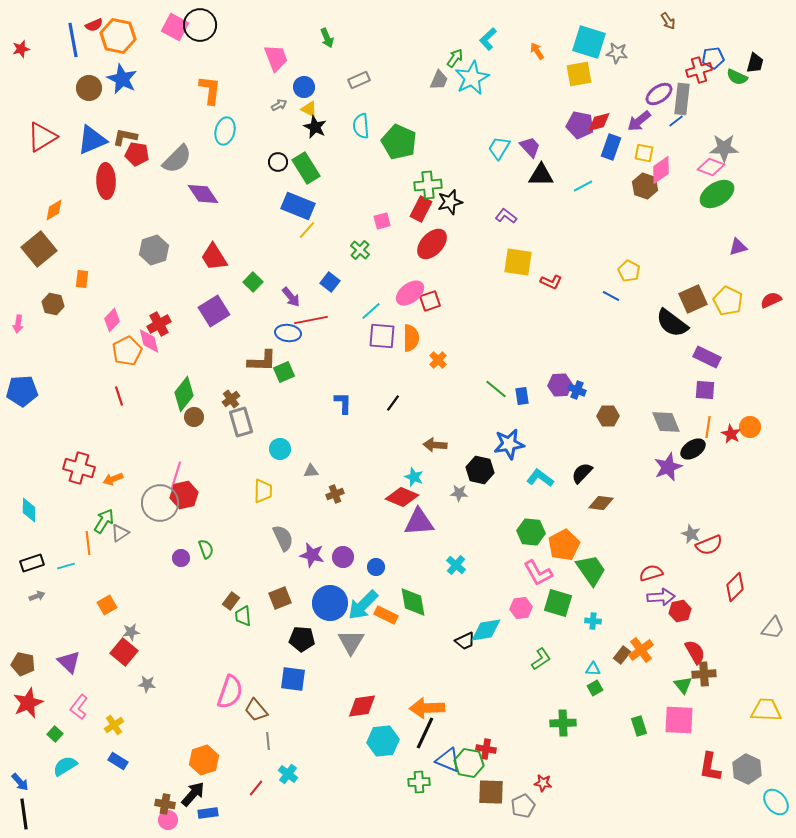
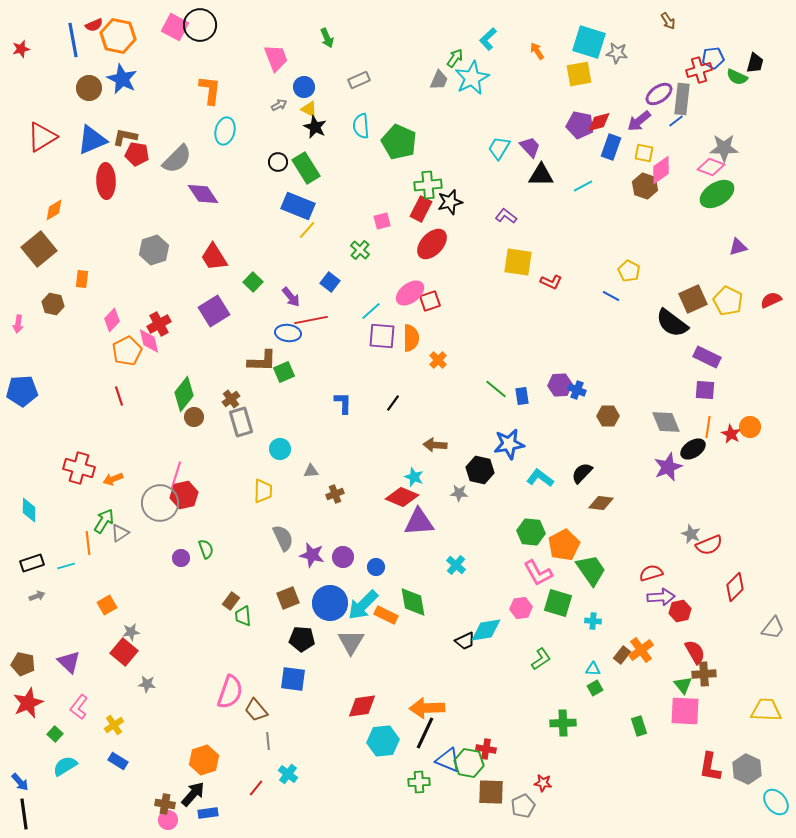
brown square at (280, 598): moved 8 px right
pink square at (679, 720): moved 6 px right, 9 px up
